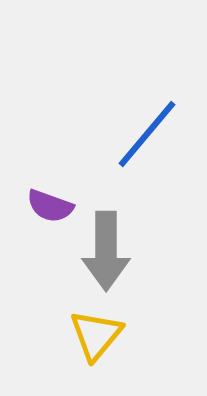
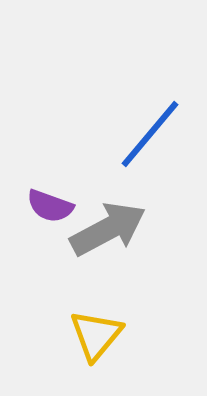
blue line: moved 3 px right
gray arrow: moved 2 px right, 22 px up; rotated 118 degrees counterclockwise
